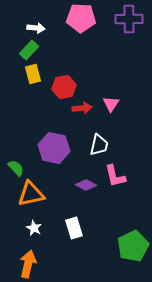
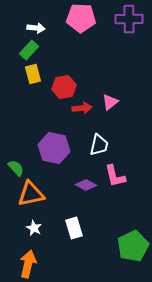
pink triangle: moved 1 px left, 2 px up; rotated 18 degrees clockwise
